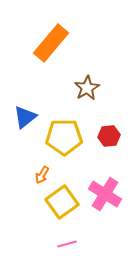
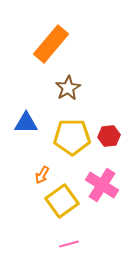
orange rectangle: moved 1 px down
brown star: moved 19 px left
blue triangle: moved 1 px right, 6 px down; rotated 40 degrees clockwise
yellow pentagon: moved 8 px right
pink cross: moved 3 px left, 9 px up
yellow square: moved 1 px up
pink line: moved 2 px right
